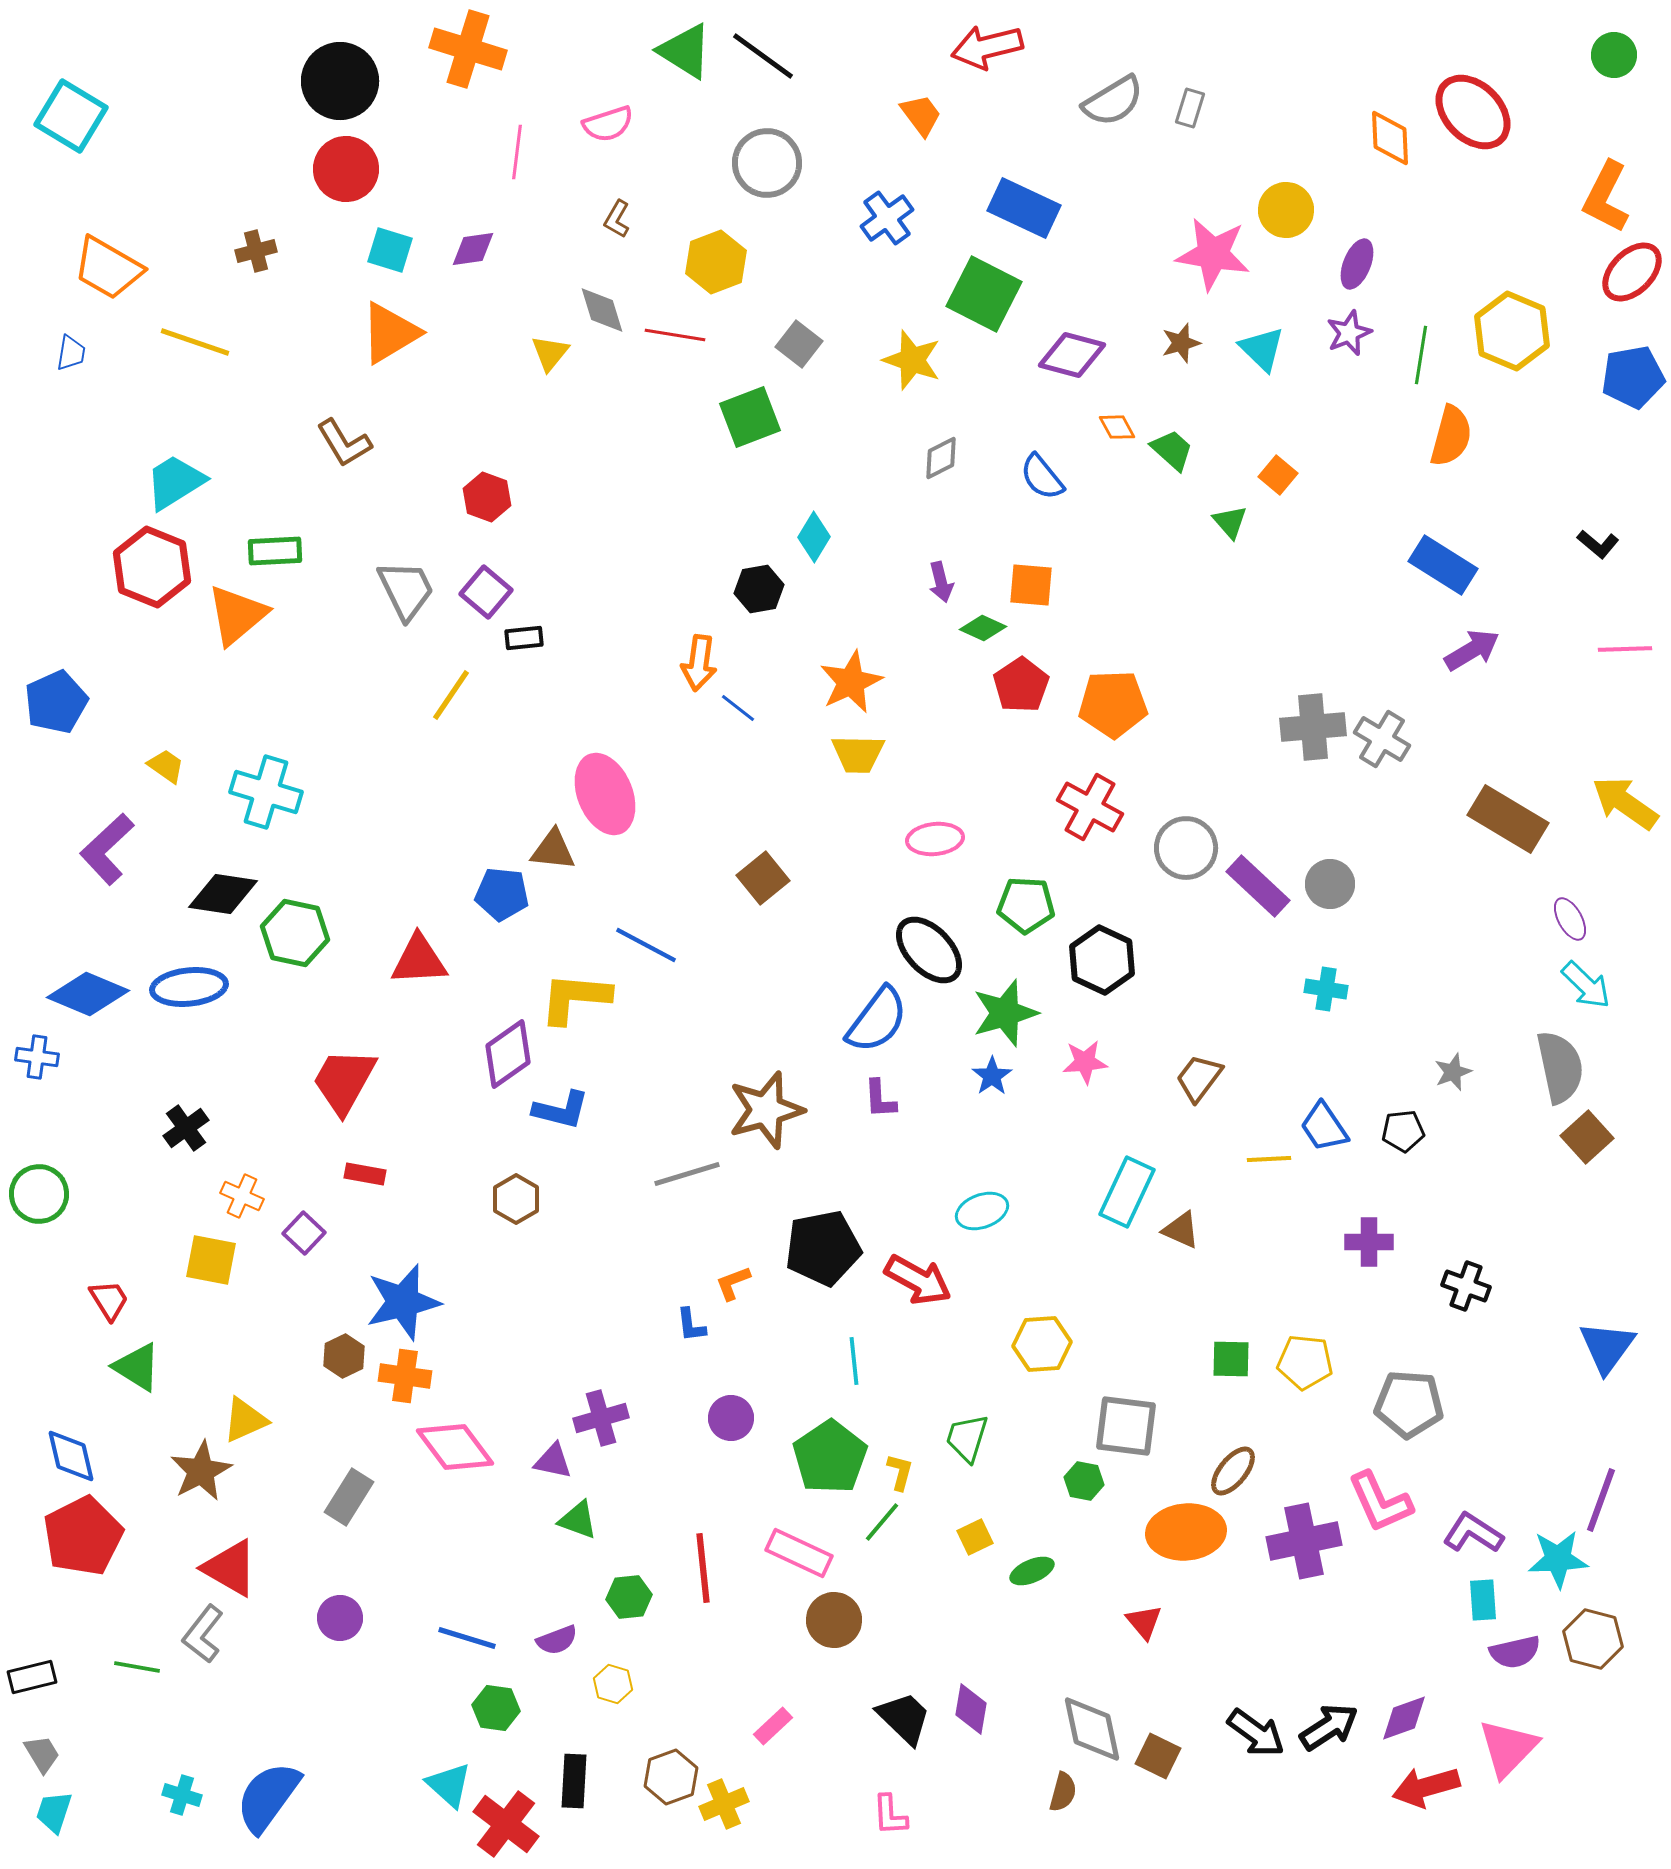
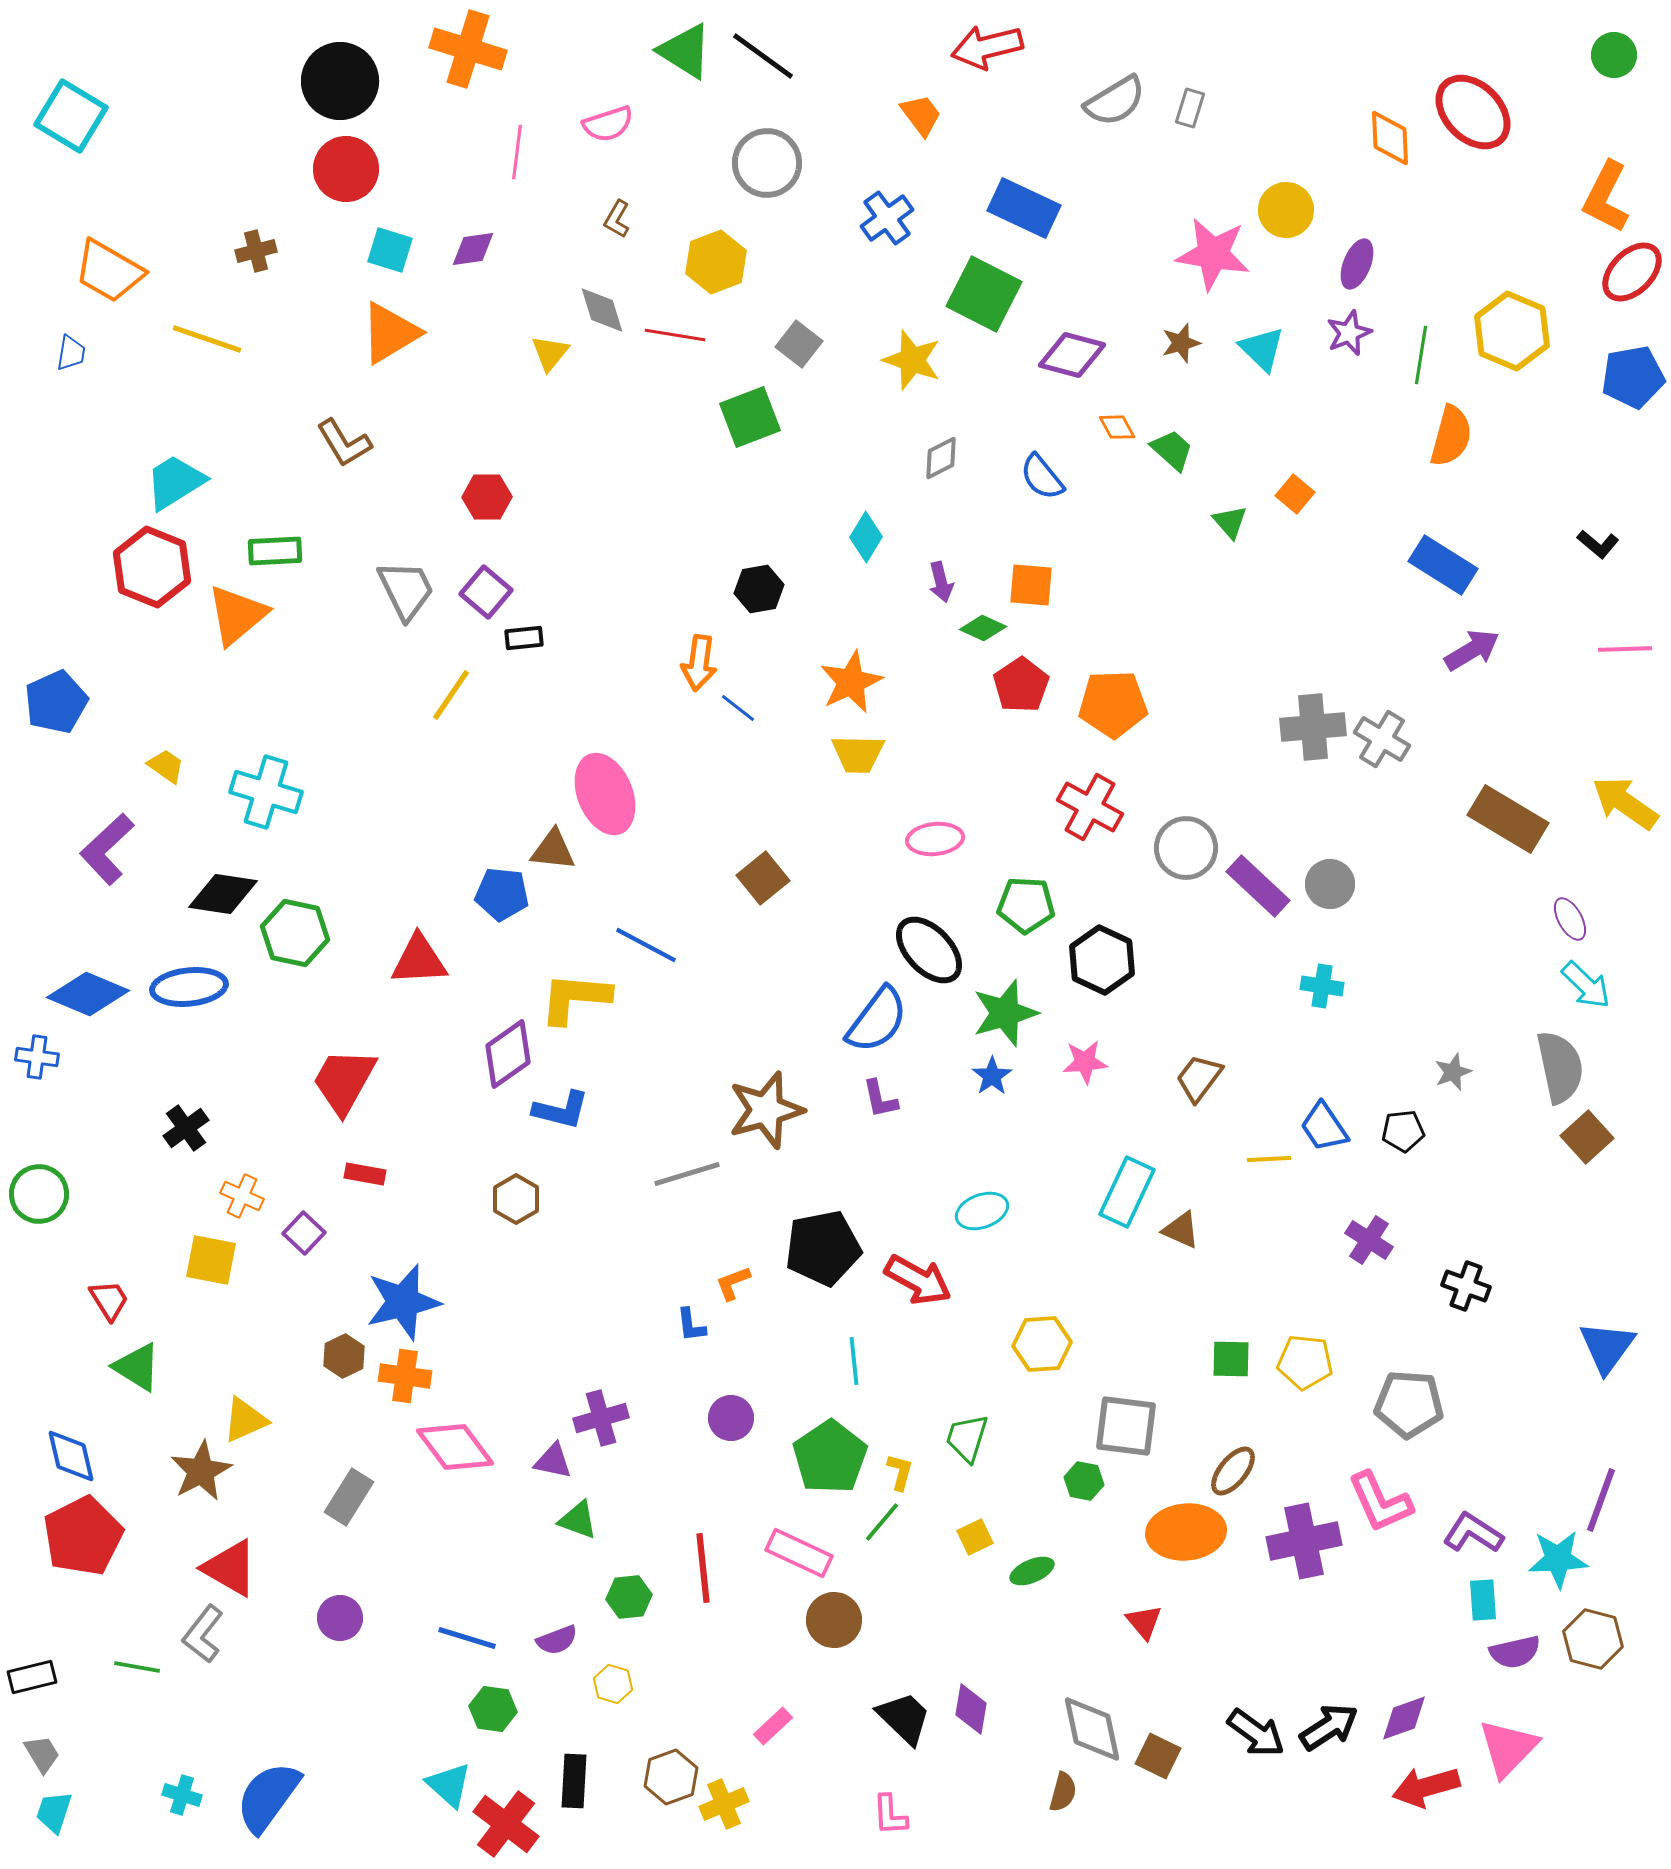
gray semicircle at (1113, 101): moved 2 px right
orange trapezoid at (108, 268): moved 1 px right, 3 px down
yellow line at (195, 342): moved 12 px right, 3 px up
orange square at (1278, 475): moved 17 px right, 19 px down
red hexagon at (487, 497): rotated 21 degrees counterclockwise
cyan diamond at (814, 537): moved 52 px right
cyan cross at (1326, 989): moved 4 px left, 3 px up
purple L-shape at (880, 1099): rotated 9 degrees counterclockwise
purple cross at (1369, 1242): moved 2 px up; rotated 33 degrees clockwise
green hexagon at (496, 1708): moved 3 px left, 1 px down
